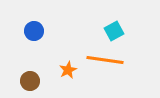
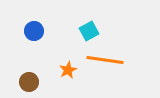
cyan square: moved 25 px left
brown circle: moved 1 px left, 1 px down
